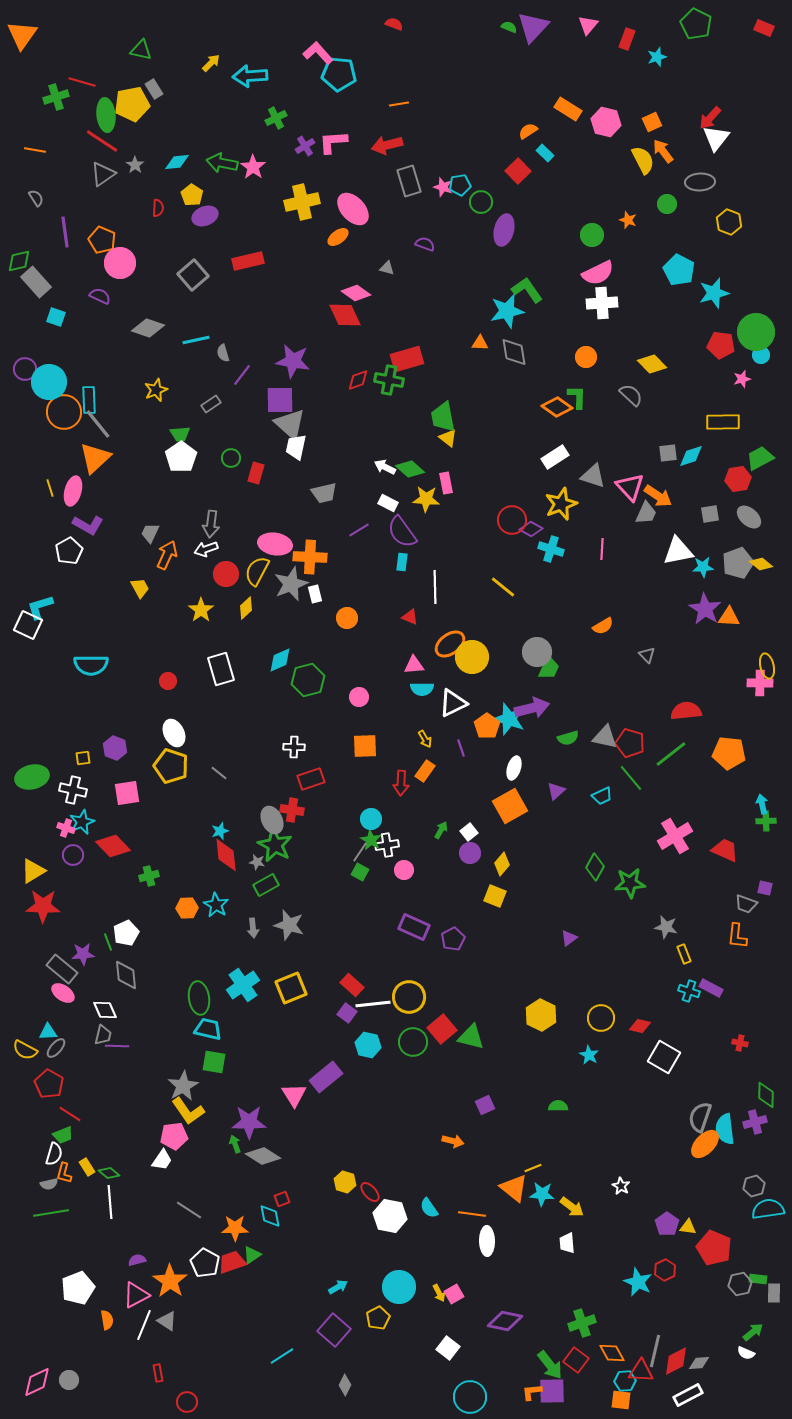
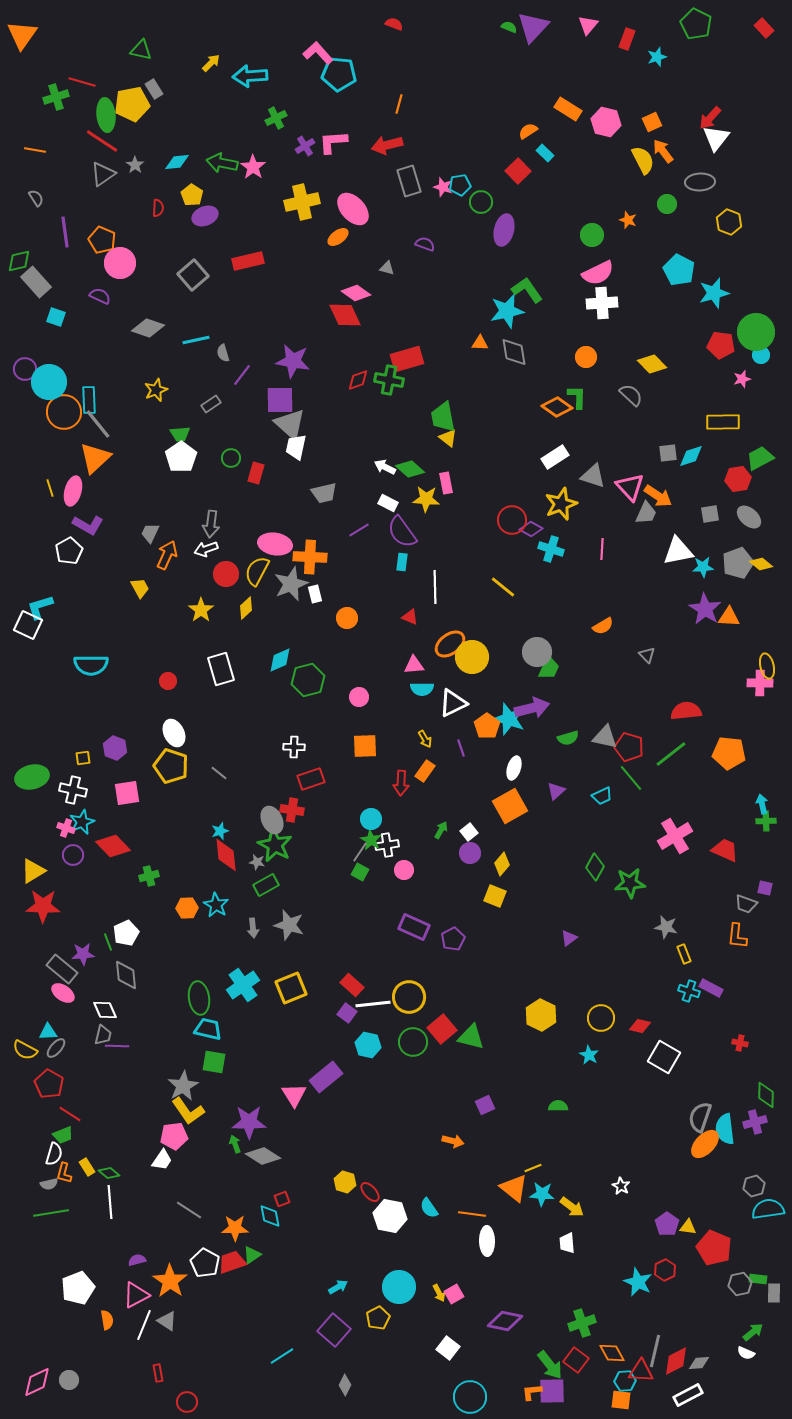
red rectangle at (764, 28): rotated 24 degrees clockwise
orange line at (399, 104): rotated 66 degrees counterclockwise
red pentagon at (630, 743): moved 1 px left, 4 px down
